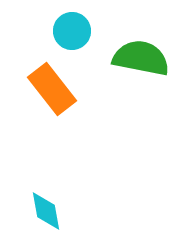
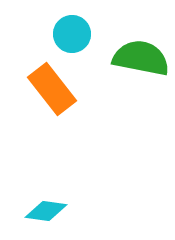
cyan circle: moved 3 px down
cyan diamond: rotated 72 degrees counterclockwise
